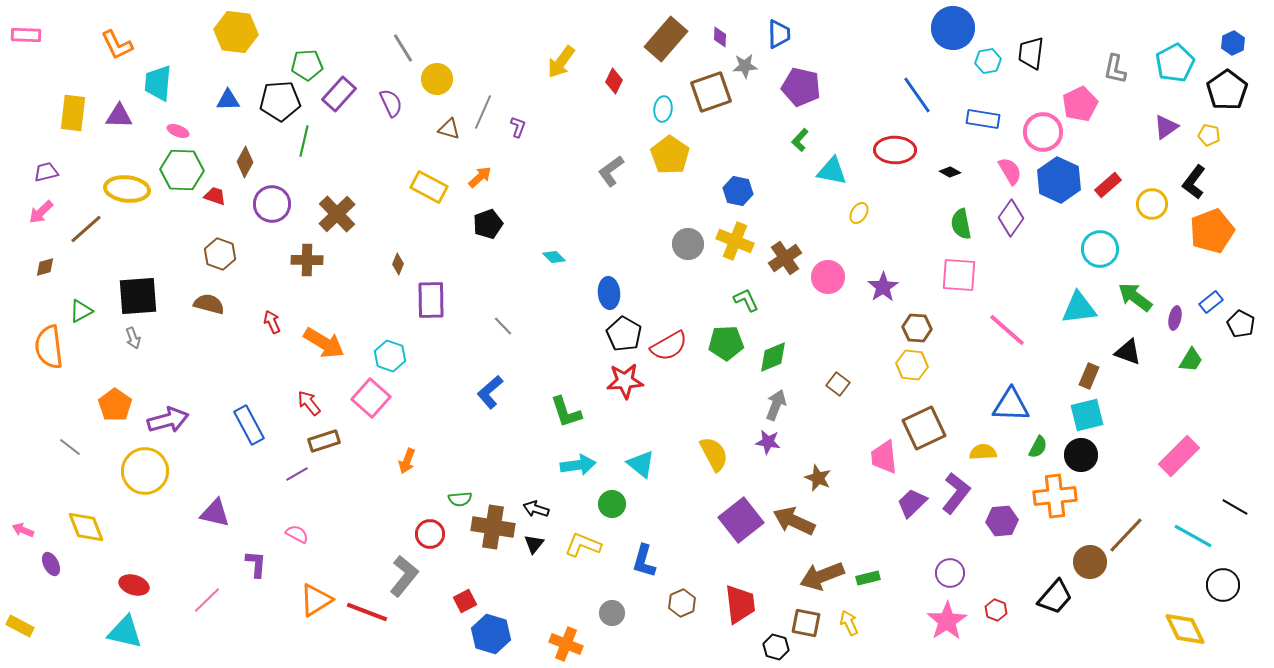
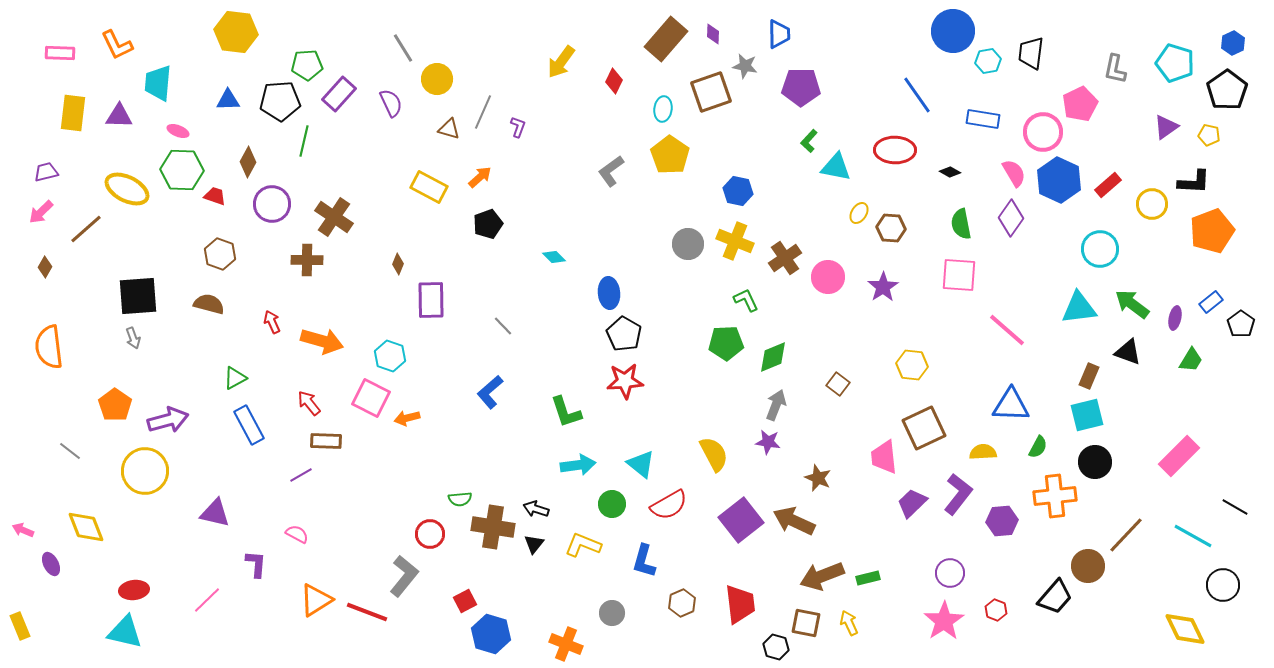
blue circle at (953, 28): moved 3 px down
pink rectangle at (26, 35): moved 34 px right, 18 px down
purple diamond at (720, 37): moved 7 px left, 3 px up
cyan pentagon at (1175, 63): rotated 27 degrees counterclockwise
gray star at (745, 66): rotated 15 degrees clockwise
purple pentagon at (801, 87): rotated 12 degrees counterclockwise
green L-shape at (800, 140): moved 9 px right, 1 px down
brown diamond at (245, 162): moved 3 px right
cyan triangle at (832, 171): moved 4 px right, 4 px up
pink semicircle at (1010, 171): moved 4 px right, 2 px down
black L-shape at (1194, 182): rotated 124 degrees counterclockwise
yellow ellipse at (127, 189): rotated 21 degrees clockwise
brown cross at (337, 214): moved 3 px left, 3 px down; rotated 12 degrees counterclockwise
brown diamond at (45, 267): rotated 45 degrees counterclockwise
green arrow at (1135, 297): moved 3 px left, 7 px down
green triangle at (81, 311): moved 154 px right, 67 px down
black pentagon at (1241, 324): rotated 8 degrees clockwise
brown hexagon at (917, 328): moved 26 px left, 100 px up
orange arrow at (324, 343): moved 2 px left, 2 px up; rotated 15 degrees counterclockwise
red semicircle at (669, 346): moved 159 px down
pink square at (371, 398): rotated 15 degrees counterclockwise
brown rectangle at (324, 441): moved 2 px right; rotated 20 degrees clockwise
gray line at (70, 447): moved 4 px down
black circle at (1081, 455): moved 14 px right, 7 px down
orange arrow at (407, 461): moved 43 px up; rotated 55 degrees clockwise
purple line at (297, 474): moved 4 px right, 1 px down
purple L-shape at (956, 493): moved 2 px right, 1 px down
brown circle at (1090, 562): moved 2 px left, 4 px down
red ellipse at (134, 585): moved 5 px down; rotated 24 degrees counterclockwise
pink star at (947, 621): moved 3 px left
yellow rectangle at (20, 626): rotated 40 degrees clockwise
